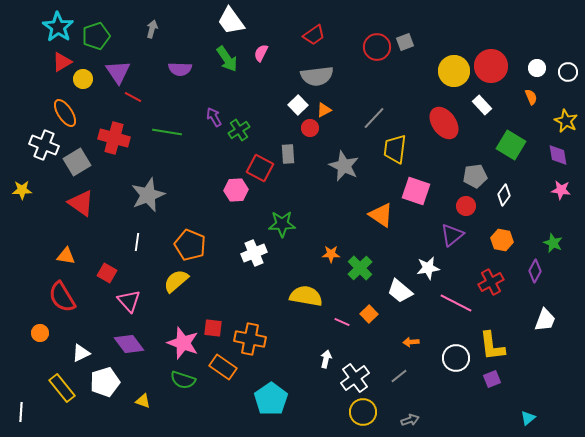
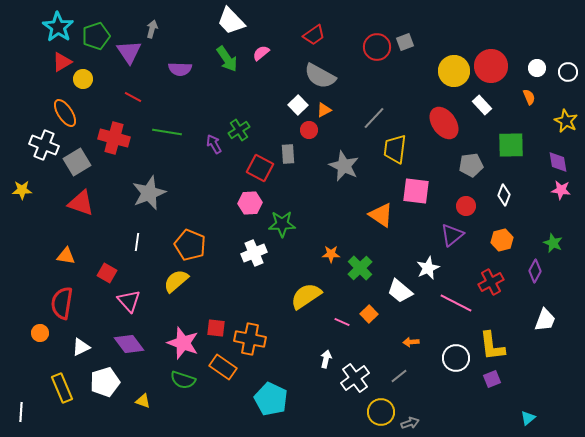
white trapezoid at (231, 21): rotated 8 degrees counterclockwise
pink semicircle at (261, 53): rotated 24 degrees clockwise
purple triangle at (118, 72): moved 11 px right, 20 px up
gray semicircle at (317, 76): moved 3 px right; rotated 36 degrees clockwise
orange semicircle at (531, 97): moved 2 px left
purple arrow at (214, 117): moved 27 px down
red circle at (310, 128): moved 1 px left, 2 px down
green square at (511, 145): rotated 32 degrees counterclockwise
purple diamond at (558, 155): moved 7 px down
gray pentagon at (475, 176): moved 4 px left, 11 px up
pink hexagon at (236, 190): moved 14 px right, 13 px down
pink square at (416, 191): rotated 12 degrees counterclockwise
gray star at (148, 195): moved 1 px right, 2 px up
white diamond at (504, 195): rotated 15 degrees counterclockwise
red triangle at (81, 203): rotated 16 degrees counterclockwise
orange hexagon at (502, 240): rotated 25 degrees counterclockwise
white star at (428, 268): rotated 15 degrees counterclockwise
yellow semicircle at (306, 296): rotated 44 degrees counterclockwise
red semicircle at (62, 297): moved 6 px down; rotated 40 degrees clockwise
red square at (213, 328): moved 3 px right
white triangle at (81, 353): moved 6 px up
yellow rectangle at (62, 388): rotated 16 degrees clockwise
cyan pentagon at (271, 399): rotated 12 degrees counterclockwise
yellow circle at (363, 412): moved 18 px right
gray arrow at (410, 420): moved 3 px down
